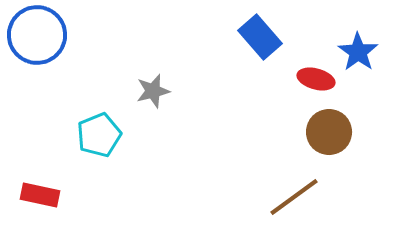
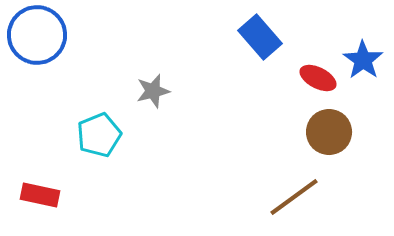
blue star: moved 5 px right, 8 px down
red ellipse: moved 2 px right, 1 px up; rotated 12 degrees clockwise
